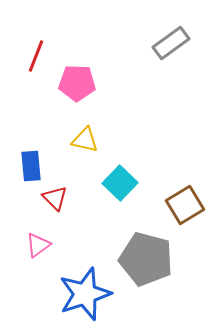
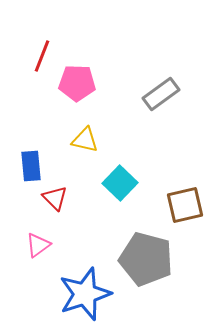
gray rectangle: moved 10 px left, 51 px down
red line: moved 6 px right
brown square: rotated 18 degrees clockwise
